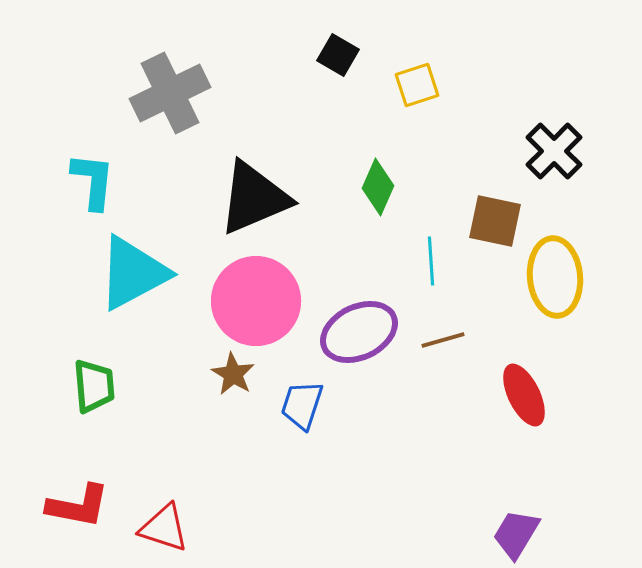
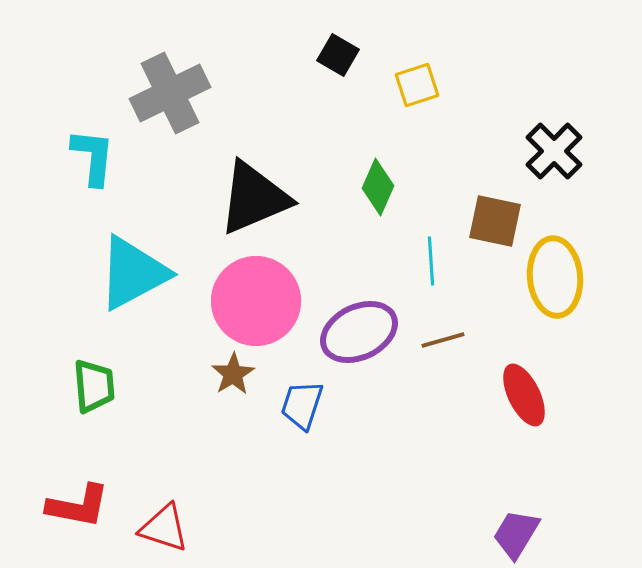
cyan L-shape: moved 24 px up
brown star: rotated 9 degrees clockwise
